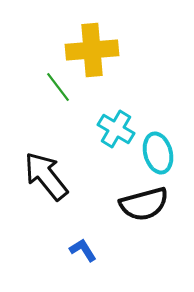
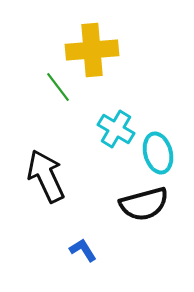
black arrow: rotated 14 degrees clockwise
